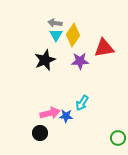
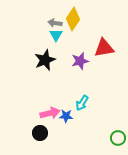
yellow diamond: moved 16 px up
purple star: rotated 12 degrees counterclockwise
